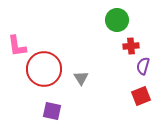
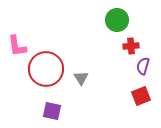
red circle: moved 2 px right
